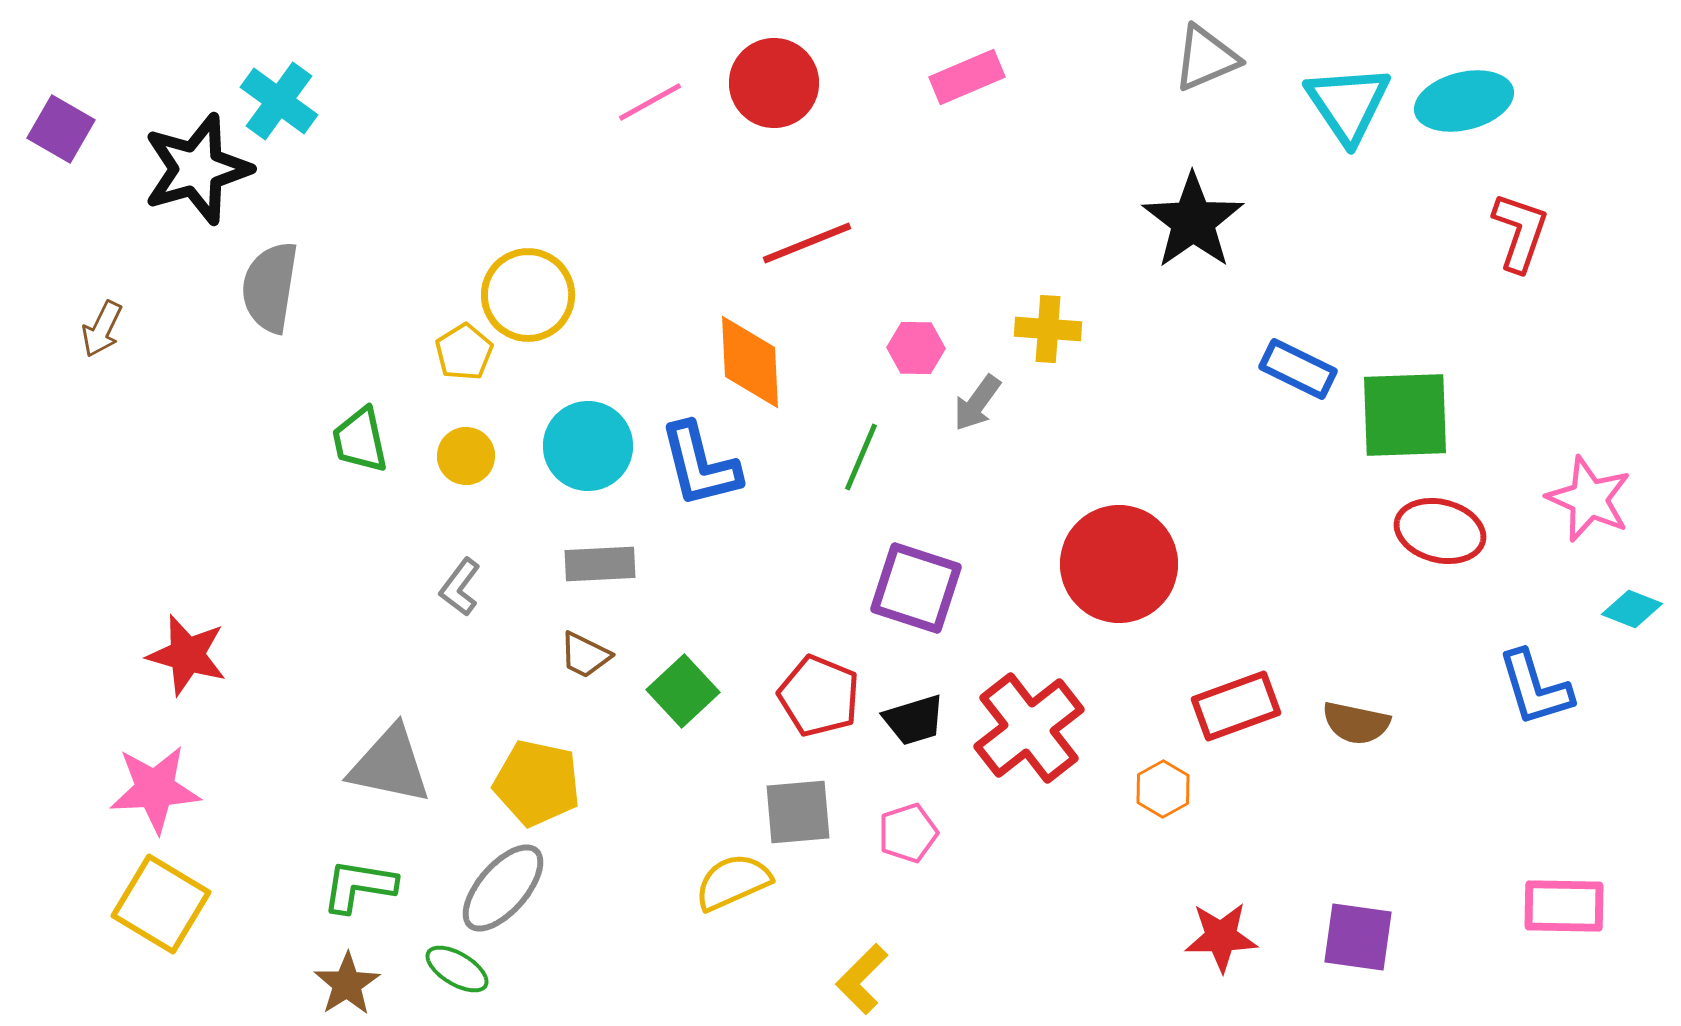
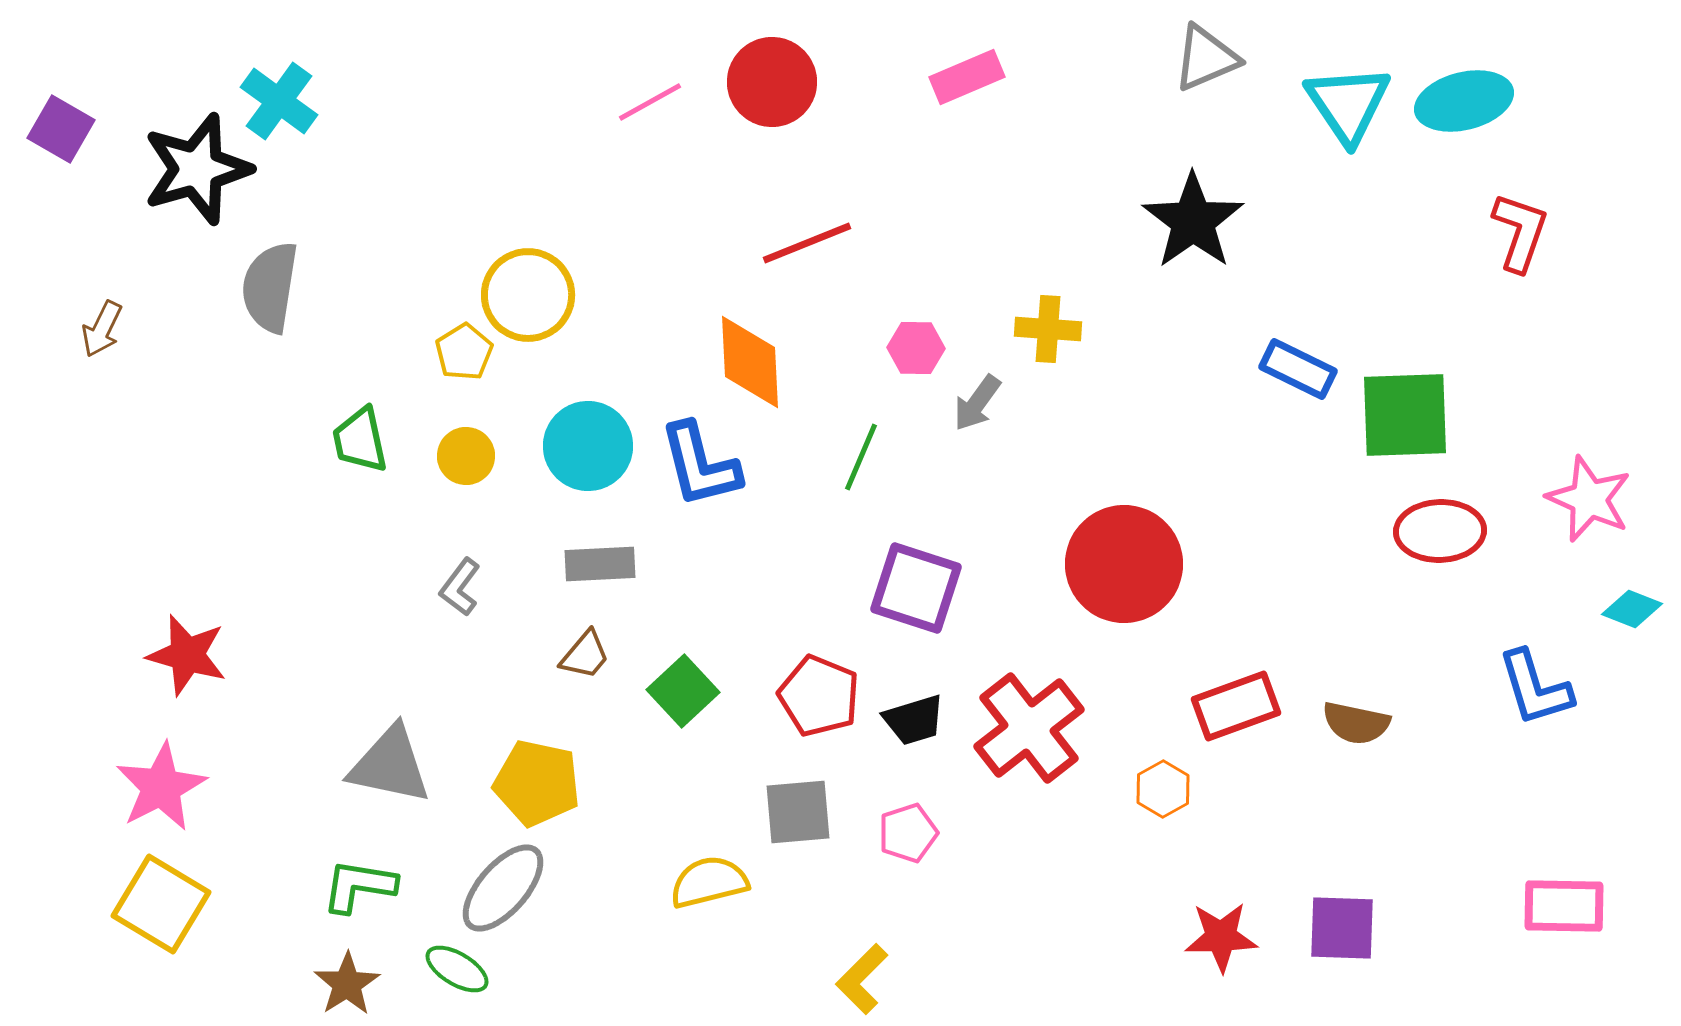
red circle at (774, 83): moved 2 px left, 1 px up
red ellipse at (1440, 531): rotated 16 degrees counterclockwise
red circle at (1119, 564): moved 5 px right
brown trapezoid at (585, 655): rotated 76 degrees counterclockwise
pink star at (155, 789): moved 6 px right, 2 px up; rotated 24 degrees counterclockwise
yellow semicircle at (733, 882): moved 24 px left; rotated 10 degrees clockwise
purple square at (1358, 937): moved 16 px left, 9 px up; rotated 6 degrees counterclockwise
